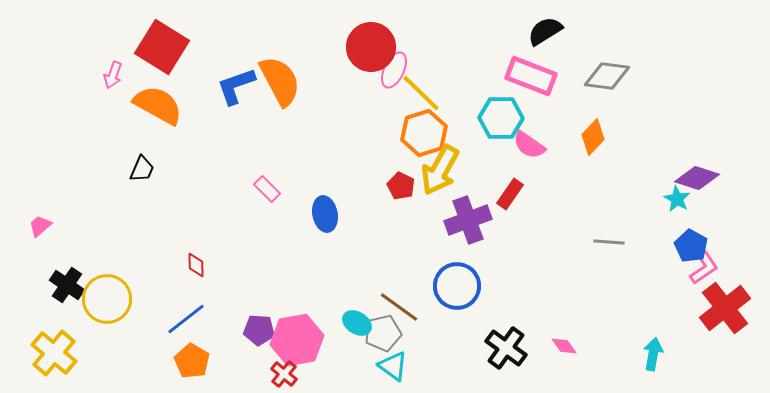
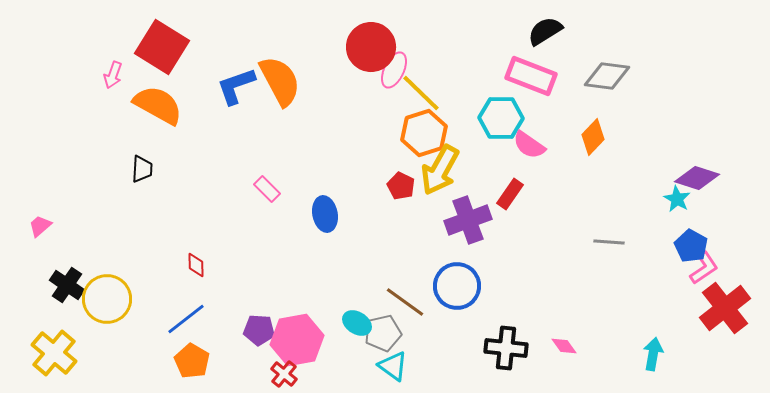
black trapezoid at (142, 169): rotated 20 degrees counterclockwise
brown line at (399, 307): moved 6 px right, 5 px up
black cross at (506, 348): rotated 30 degrees counterclockwise
